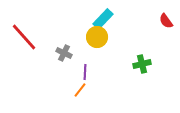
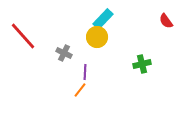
red line: moved 1 px left, 1 px up
